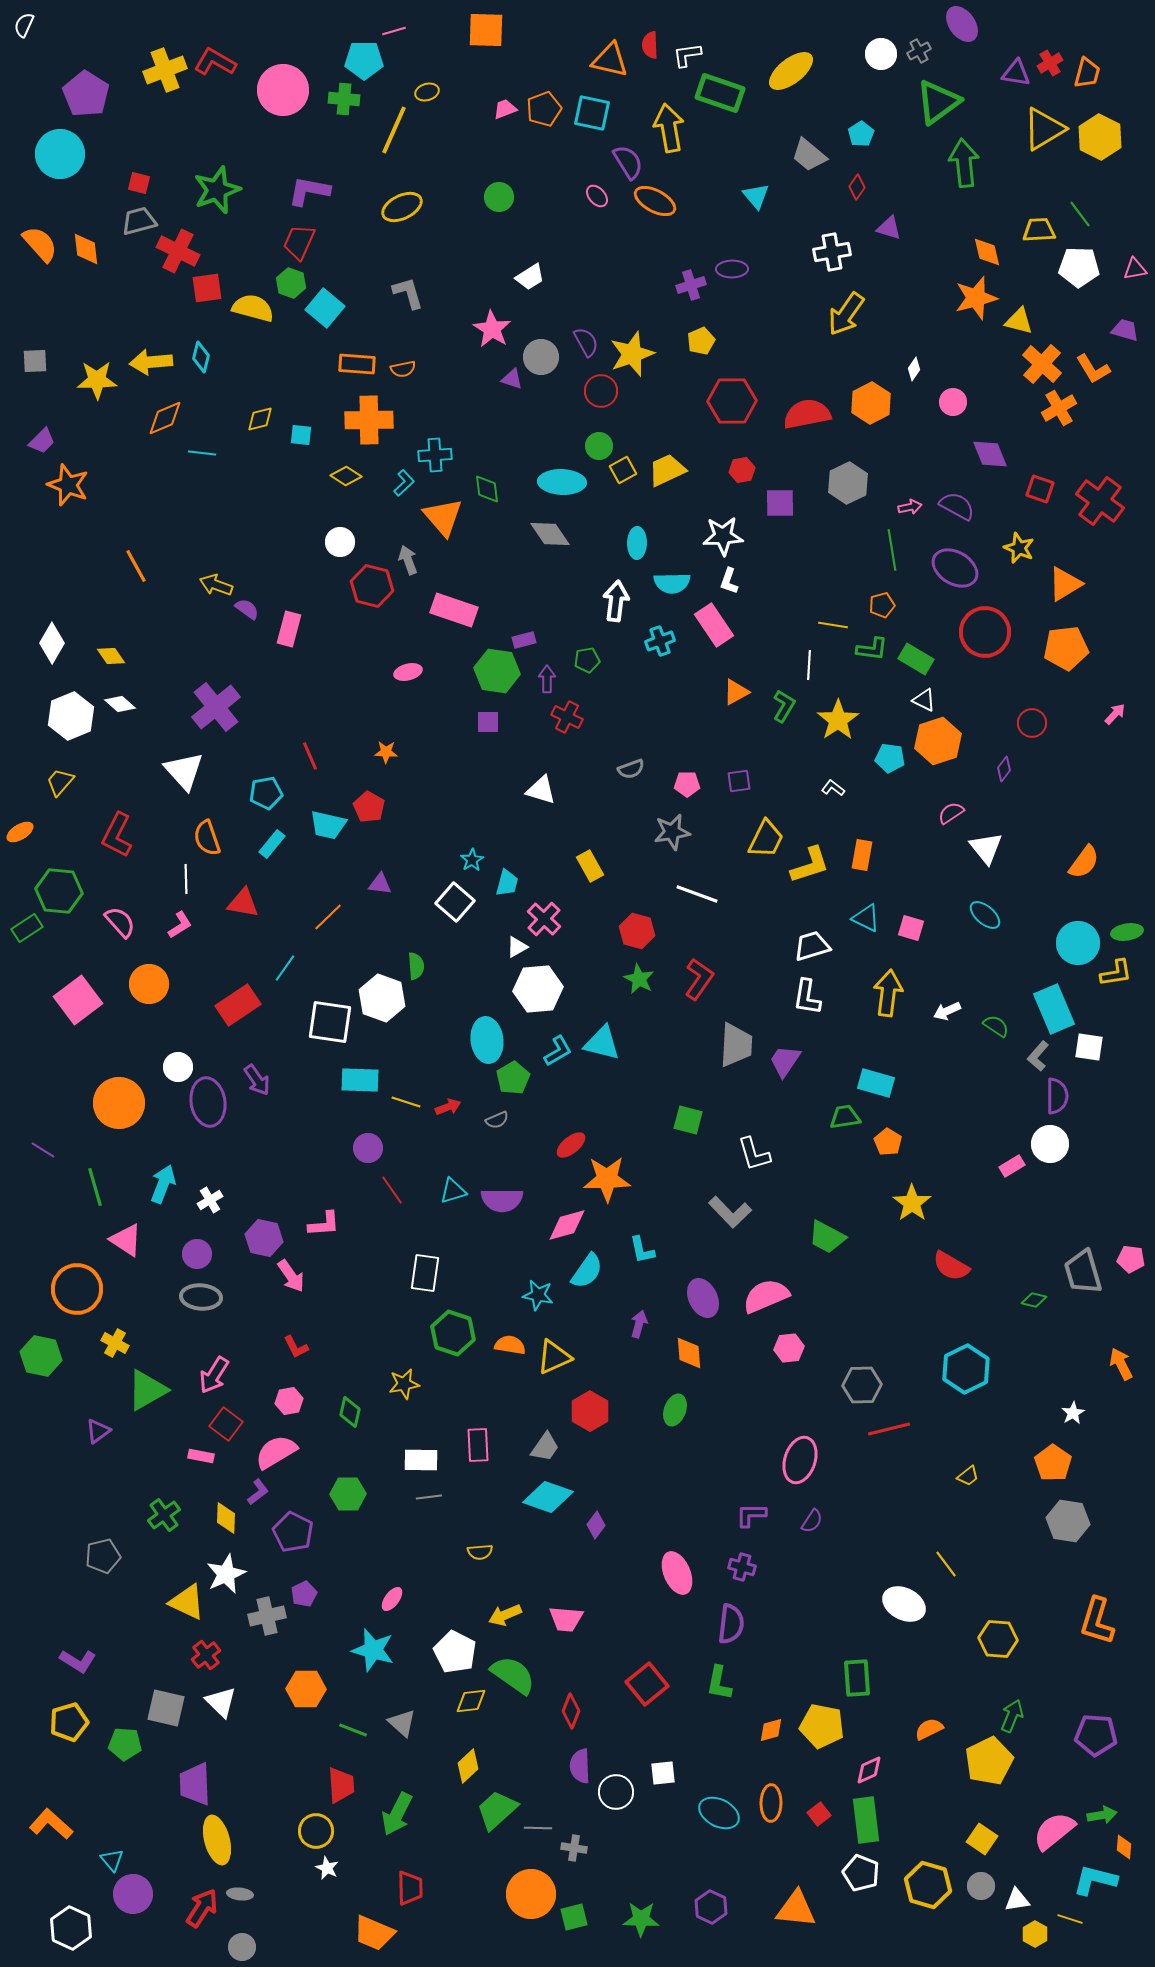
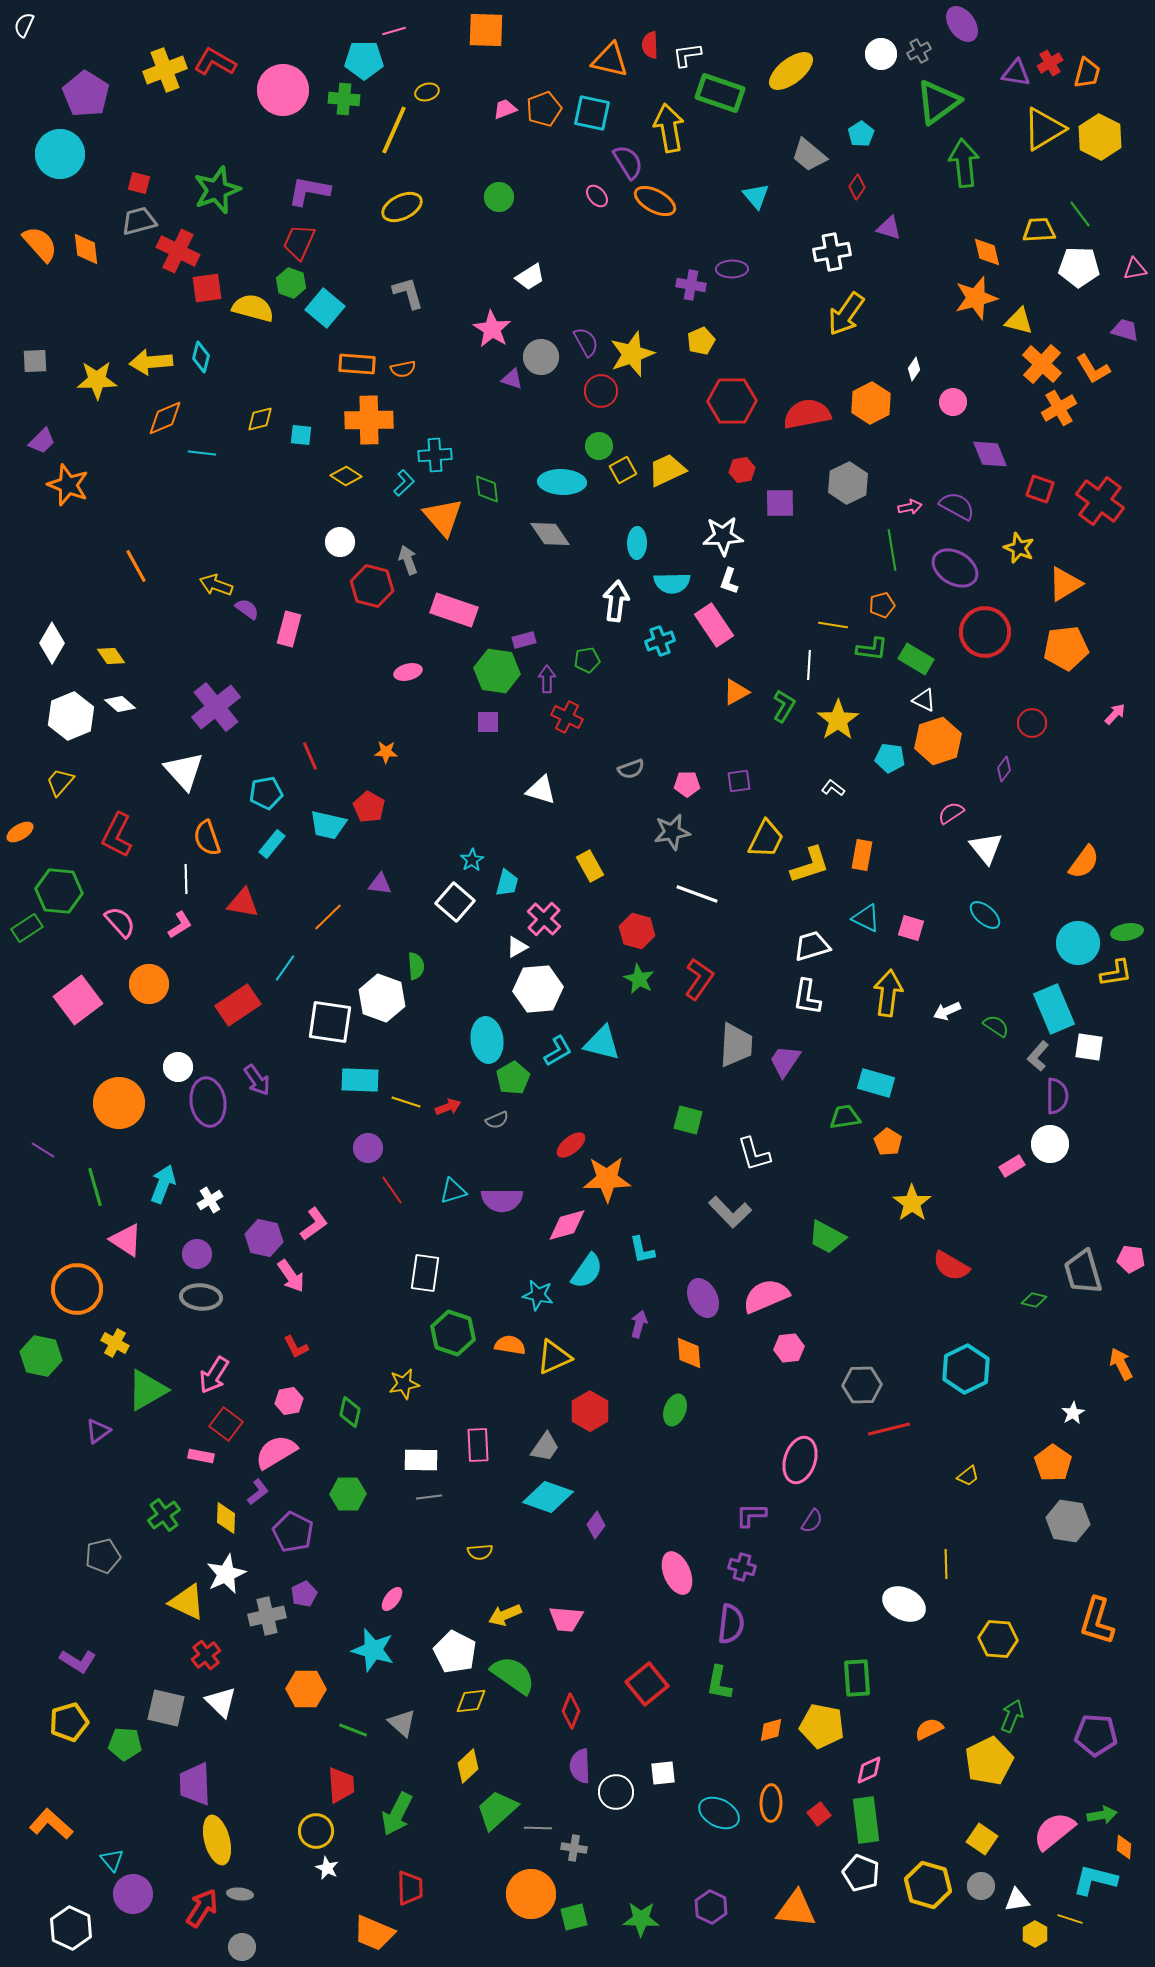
purple cross at (691, 285): rotated 28 degrees clockwise
pink L-shape at (324, 1224): moved 10 px left; rotated 32 degrees counterclockwise
yellow line at (946, 1564): rotated 36 degrees clockwise
